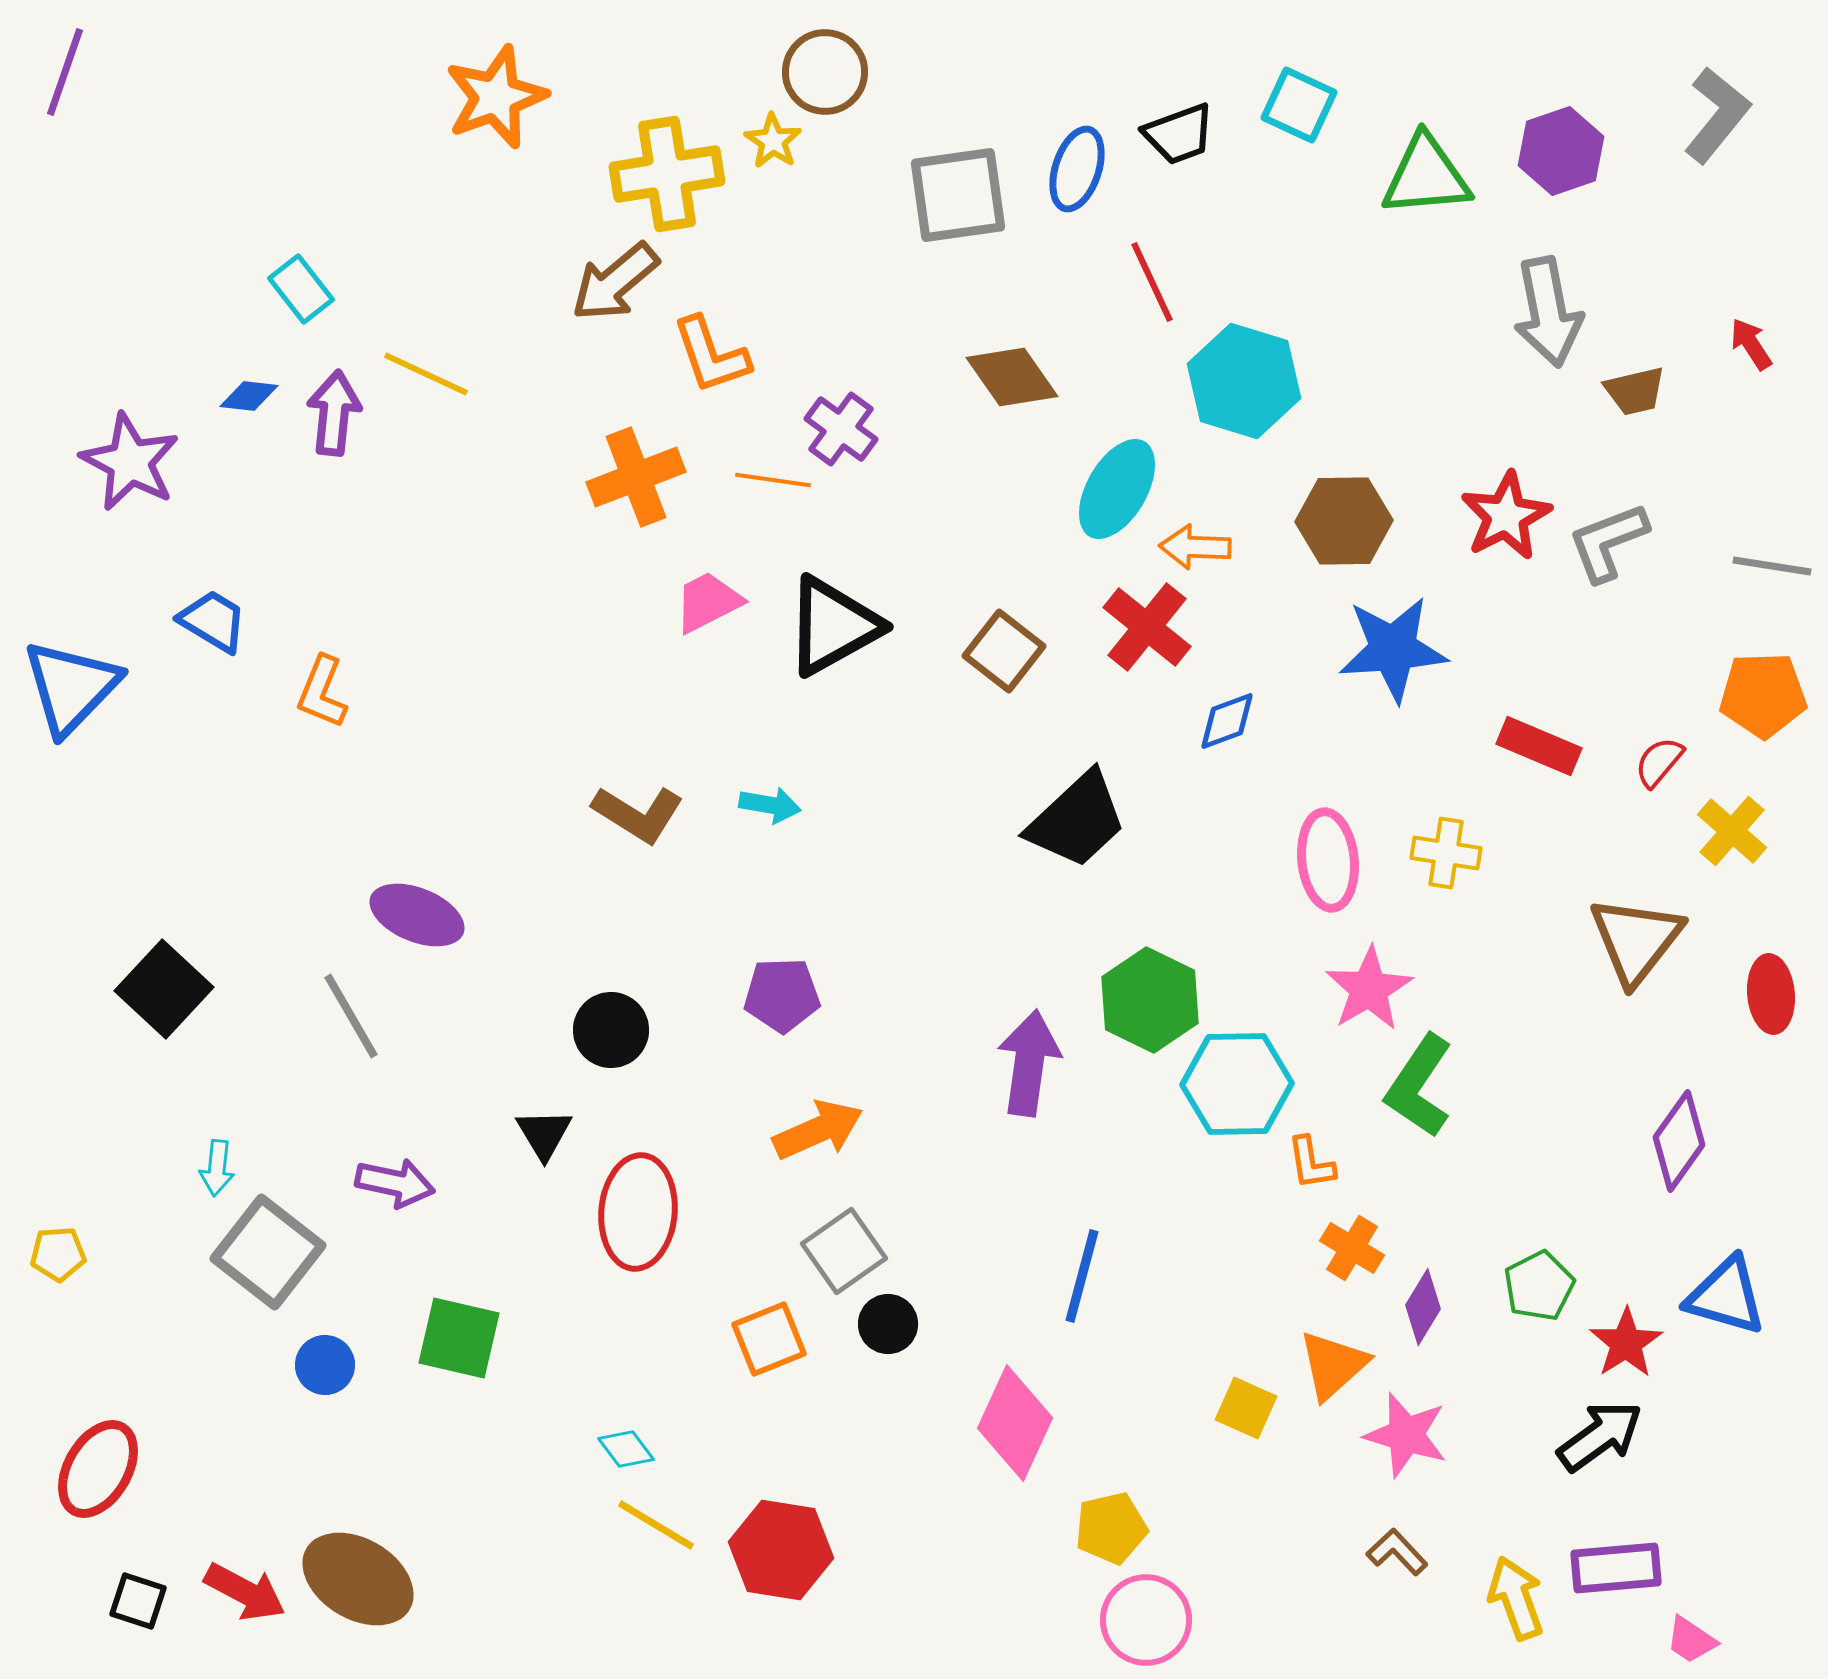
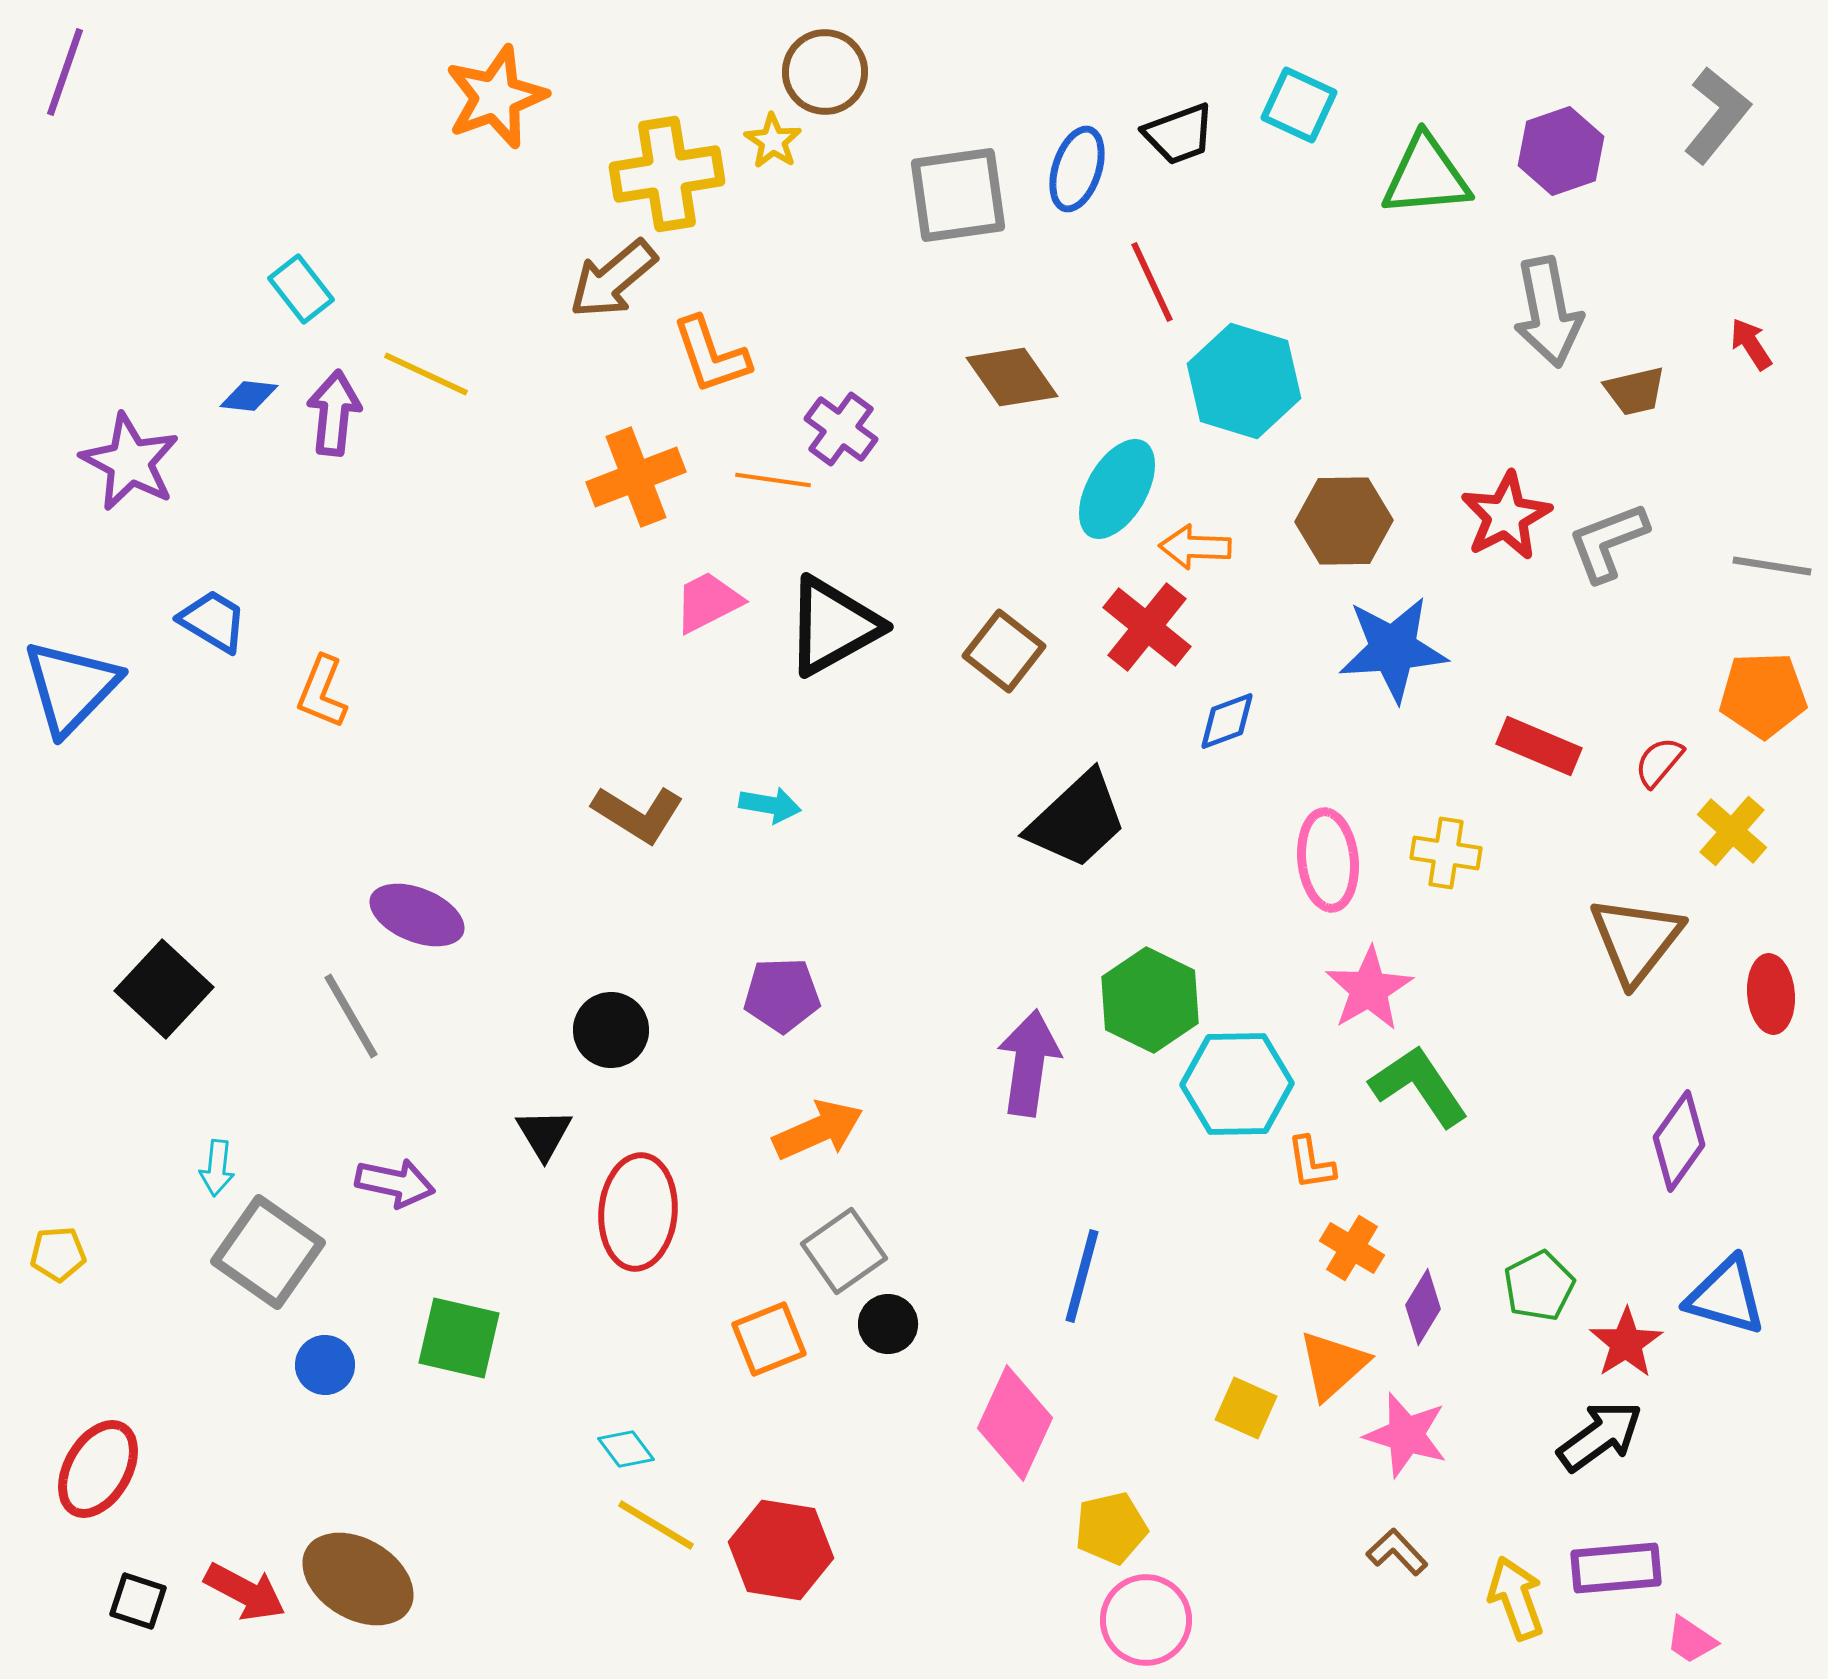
brown arrow at (615, 282): moved 2 px left, 3 px up
green L-shape at (1419, 1086): rotated 112 degrees clockwise
gray square at (268, 1252): rotated 3 degrees counterclockwise
